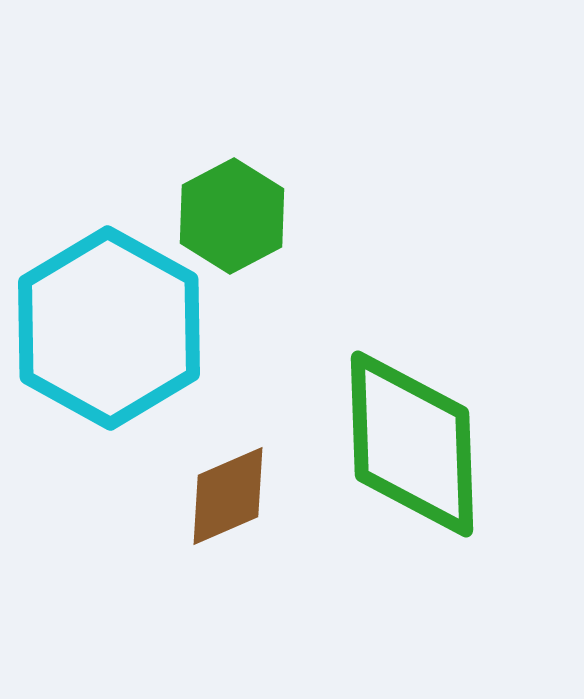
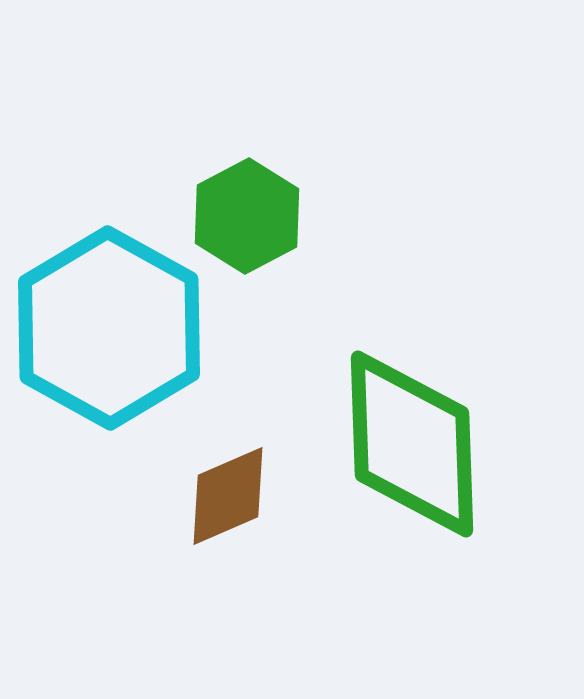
green hexagon: moved 15 px right
